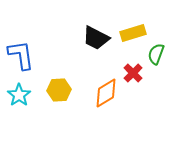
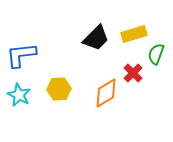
yellow rectangle: moved 1 px right, 1 px down
black trapezoid: rotated 72 degrees counterclockwise
blue L-shape: rotated 88 degrees counterclockwise
yellow hexagon: moved 1 px up
cyan star: rotated 10 degrees counterclockwise
